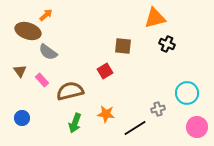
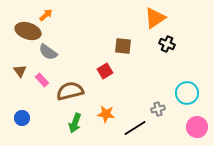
orange triangle: rotated 20 degrees counterclockwise
